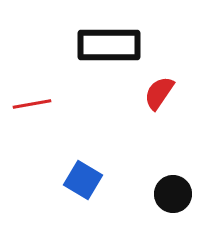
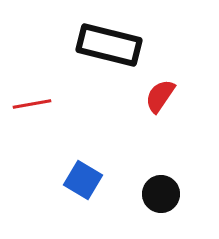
black rectangle: rotated 14 degrees clockwise
red semicircle: moved 1 px right, 3 px down
black circle: moved 12 px left
